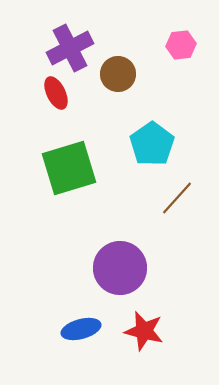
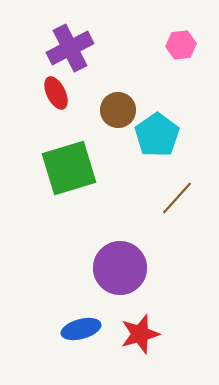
brown circle: moved 36 px down
cyan pentagon: moved 5 px right, 9 px up
red star: moved 4 px left, 3 px down; rotated 30 degrees counterclockwise
